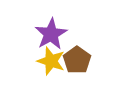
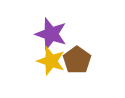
purple star: rotated 24 degrees counterclockwise
